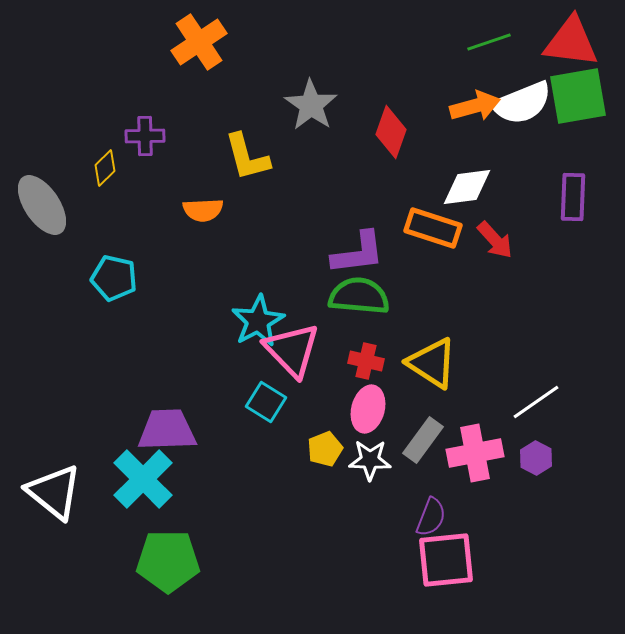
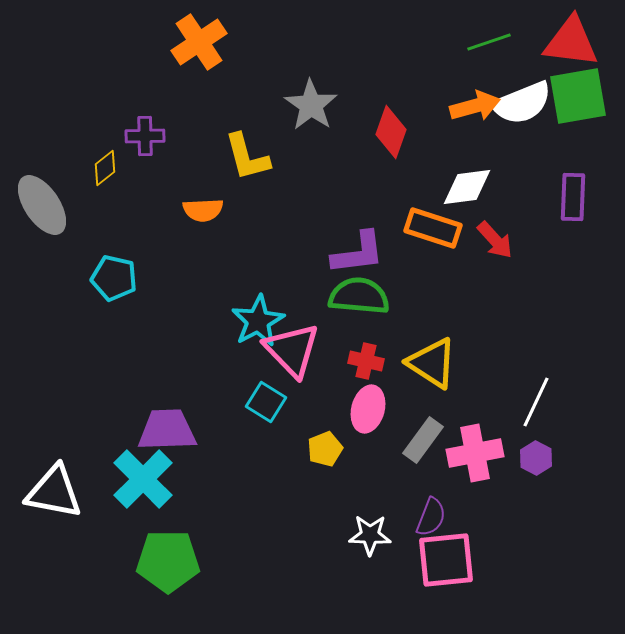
yellow diamond: rotated 6 degrees clockwise
white line: rotated 30 degrees counterclockwise
white star: moved 75 px down
white triangle: rotated 28 degrees counterclockwise
